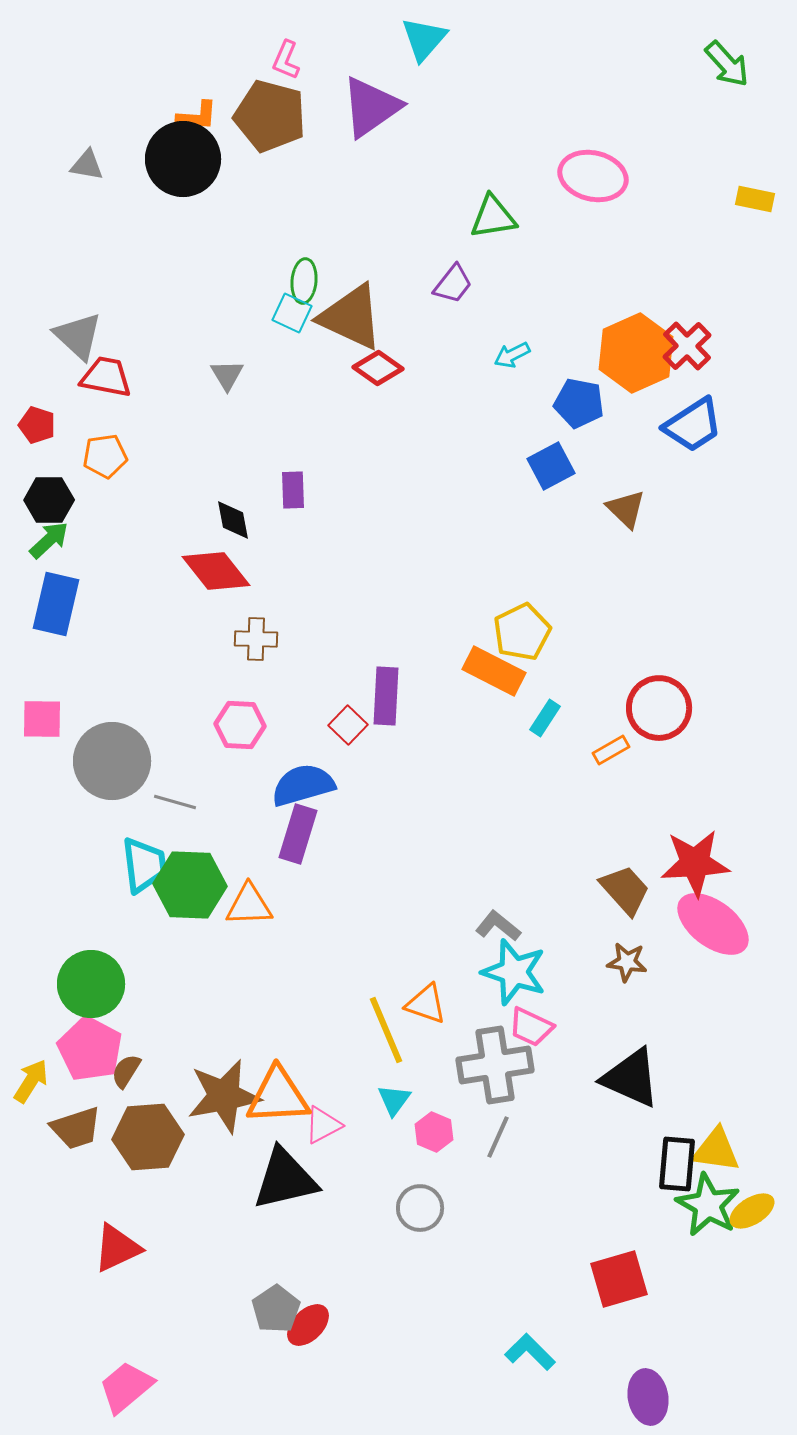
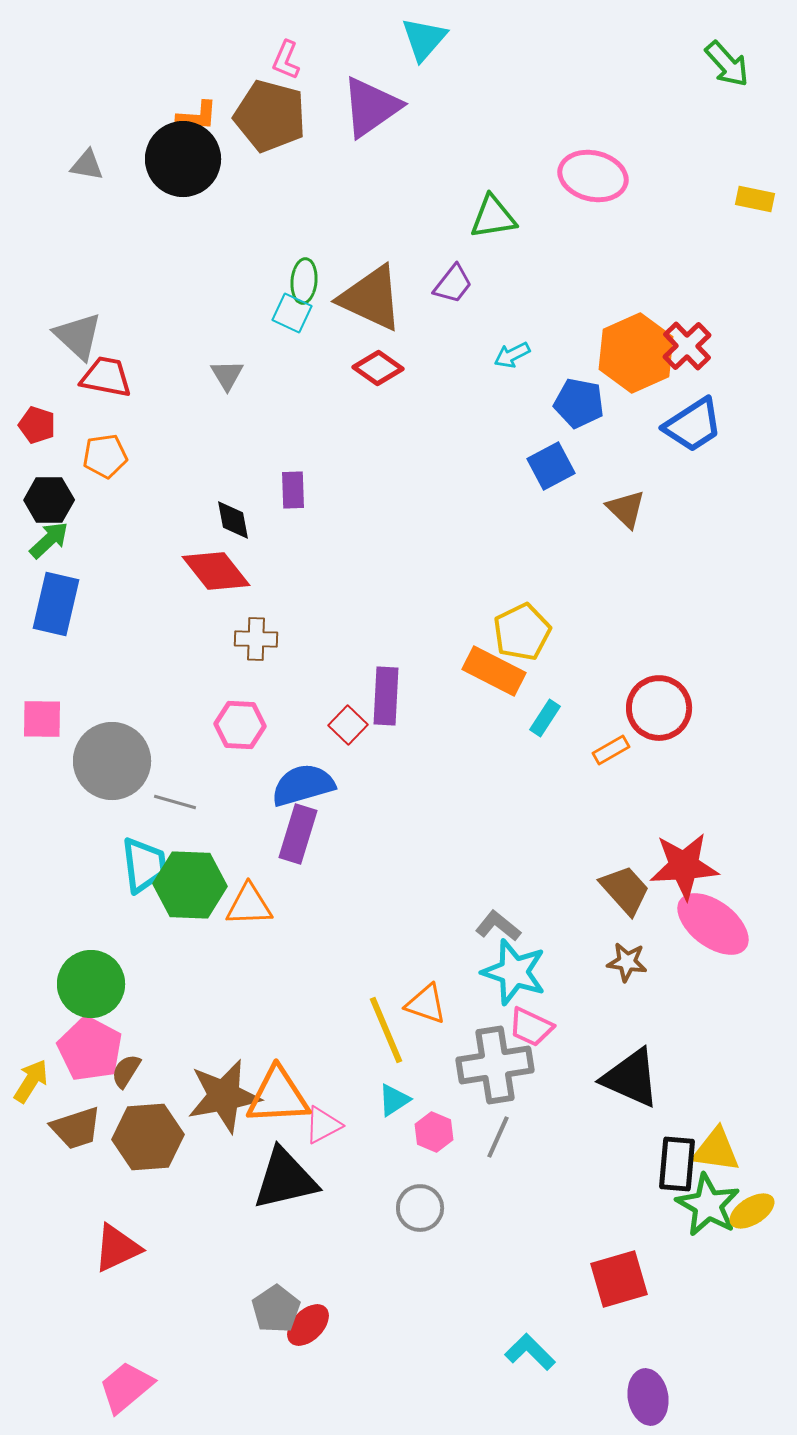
brown triangle at (351, 317): moved 20 px right, 19 px up
red star at (695, 863): moved 11 px left, 3 px down
cyan triangle at (394, 1100): rotated 21 degrees clockwise
